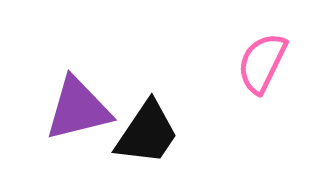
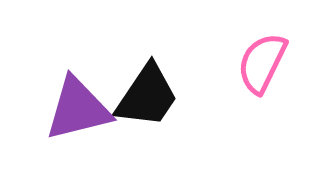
black trapezoid: moved 37 px up
